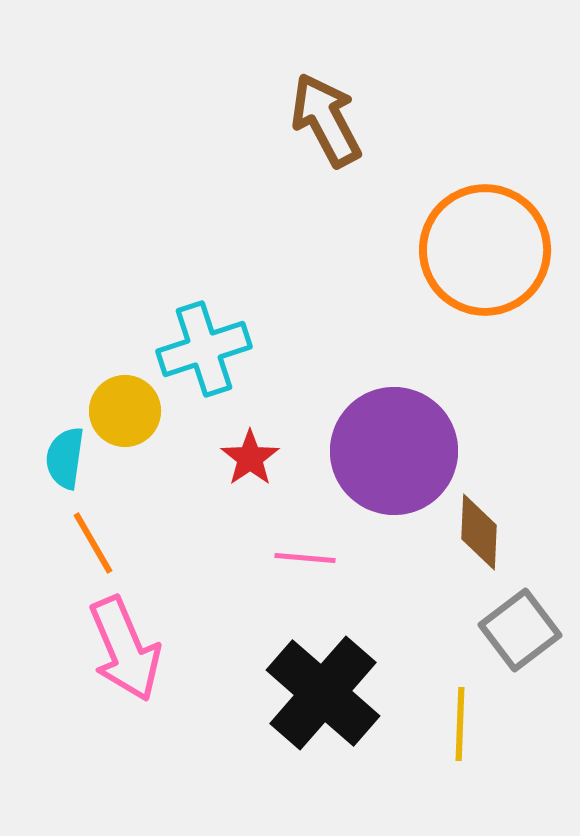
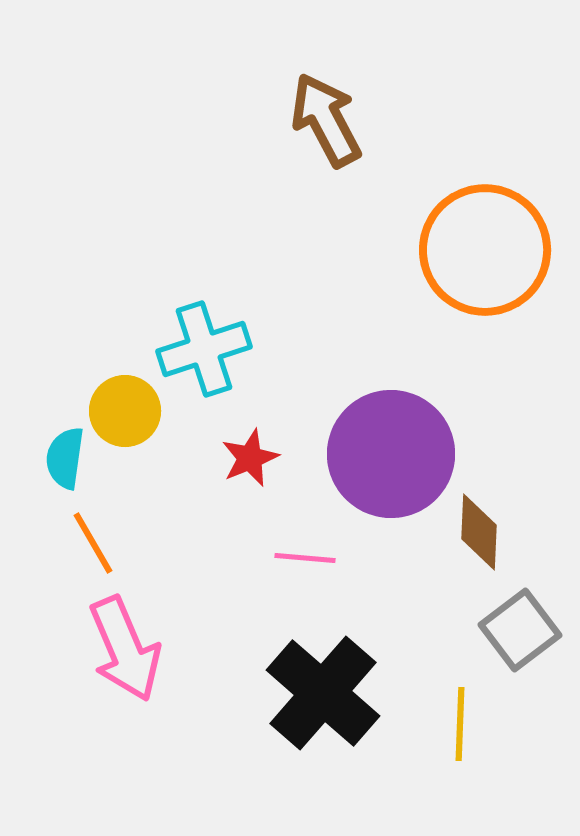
purple circle: moved 3 px left, 3 px down
red star: rotated 12 degrees clockwise
